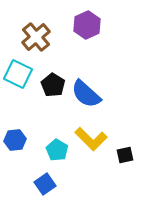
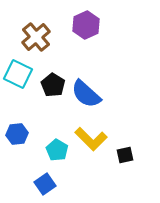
purple hexagon: moved 1 px left
blue hexagon: moved 2 px right, 6 px up
